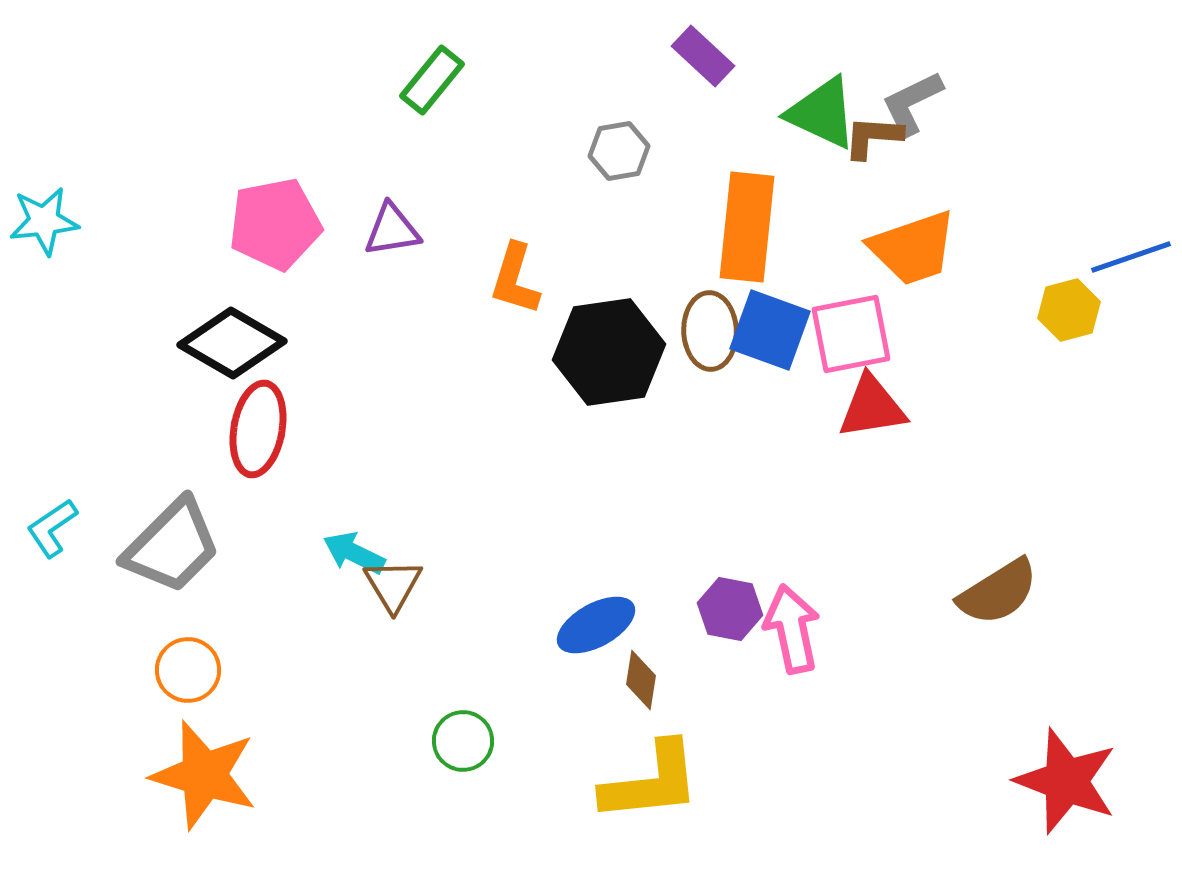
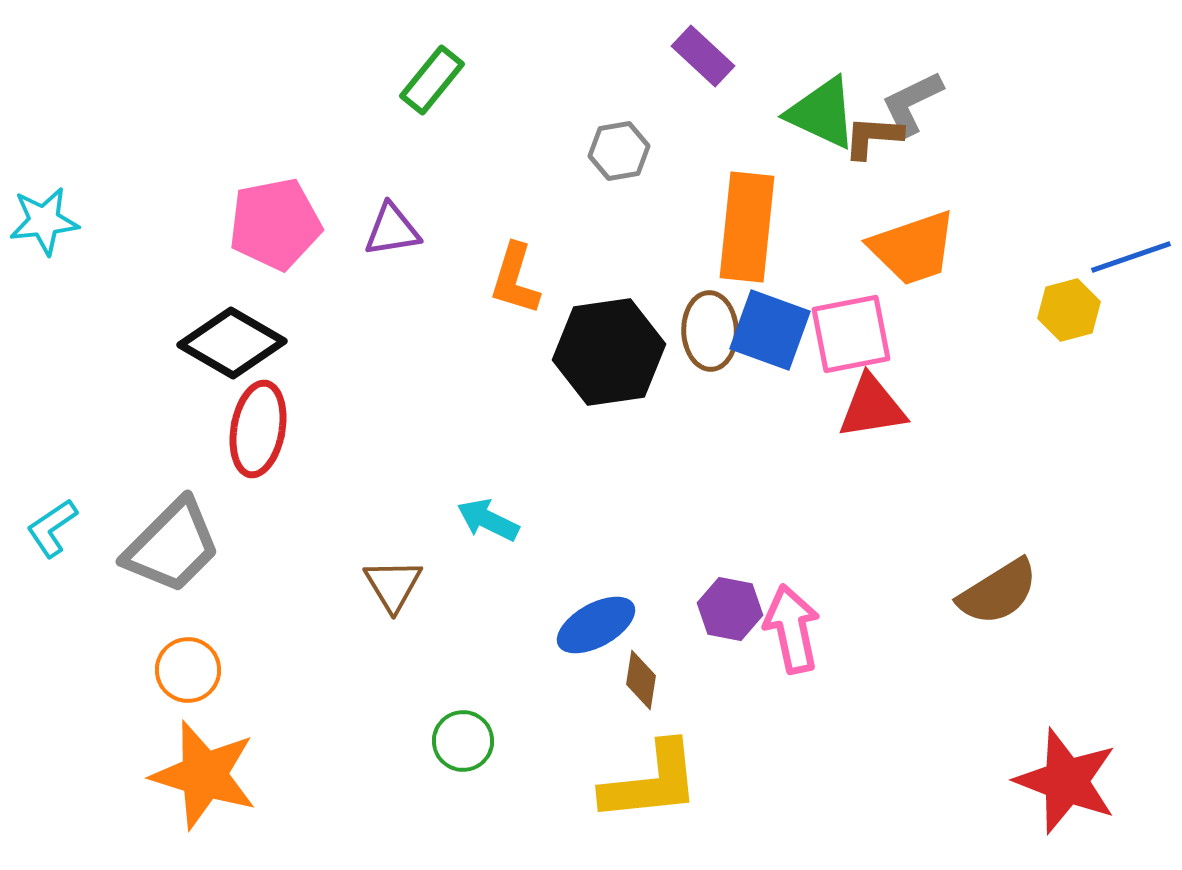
cyan arrow: moved 134 px right, 33 px up
